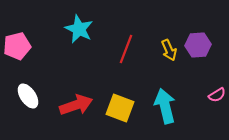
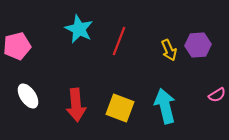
red line: moved 7 px left, 8 px up
red arrow: rotated 104 degrees clockwise
